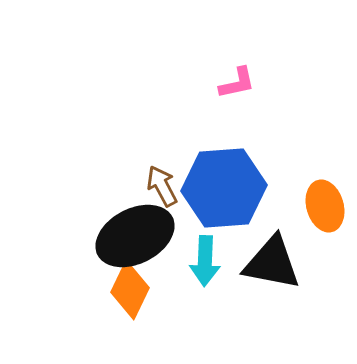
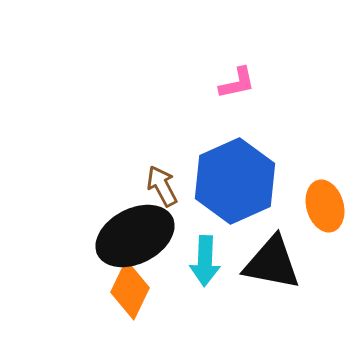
blue hexagon: moved 11 px right, 7 px up; rotated 20 degrees counterclockwise
